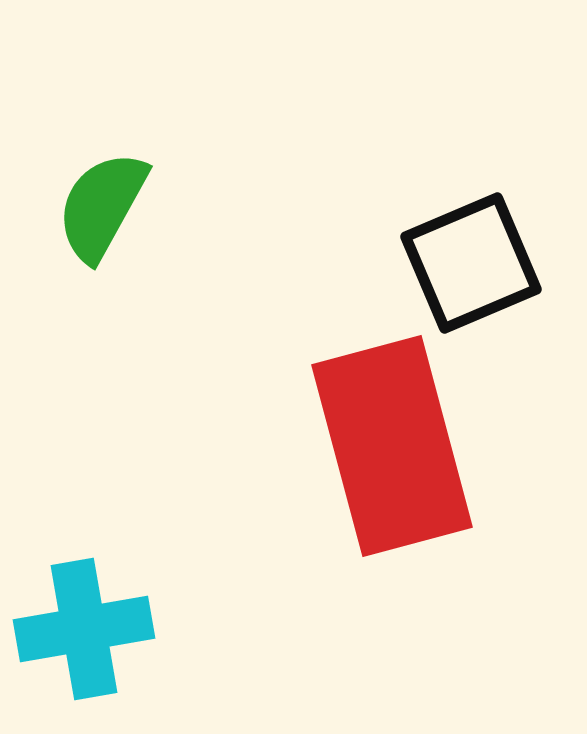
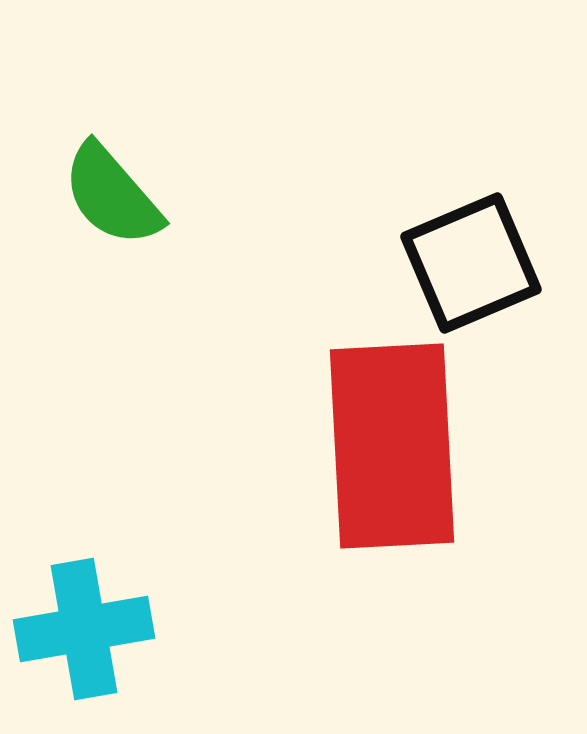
green semicircle: moved 10 px right, 11 px up; rotated 70 degrees counterclockwise
red rectangle: rotated 12 degrees clockwise
